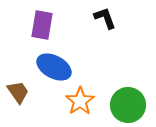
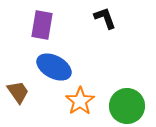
green circle: moved 1 px left, 1 px down
